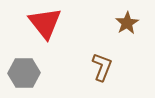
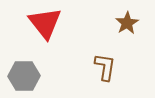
brown L-shape: moved 3 px right; rotated 12 degrees counterclockwise
gray hexagon: moved 3 px down
